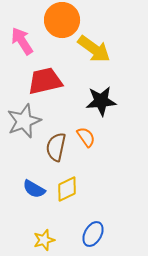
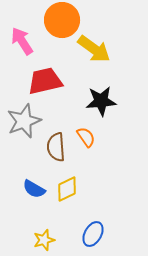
brown semicircle: rotated 16 degrees counterclockwise
